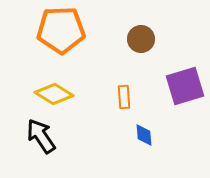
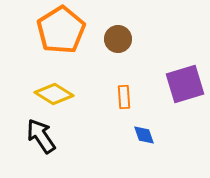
orange pentagon: rotated 30 degrees counterclockwise
brown circle: moved 23 px left
purple square: moved 2 px up
blue diamond: rotated 15 degrees counterclockwise
